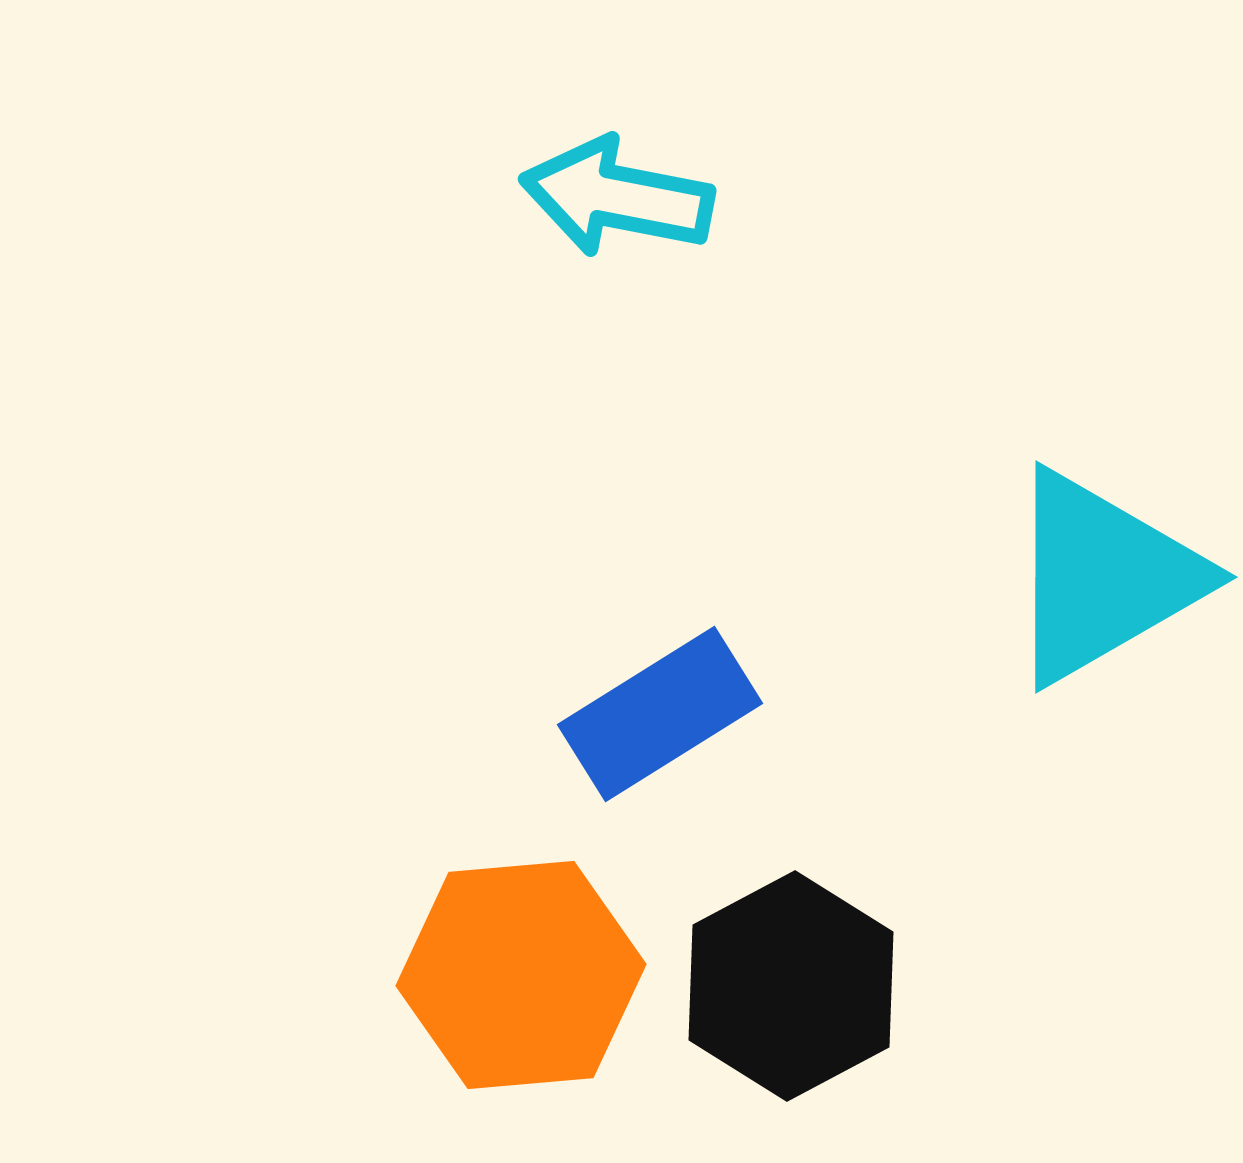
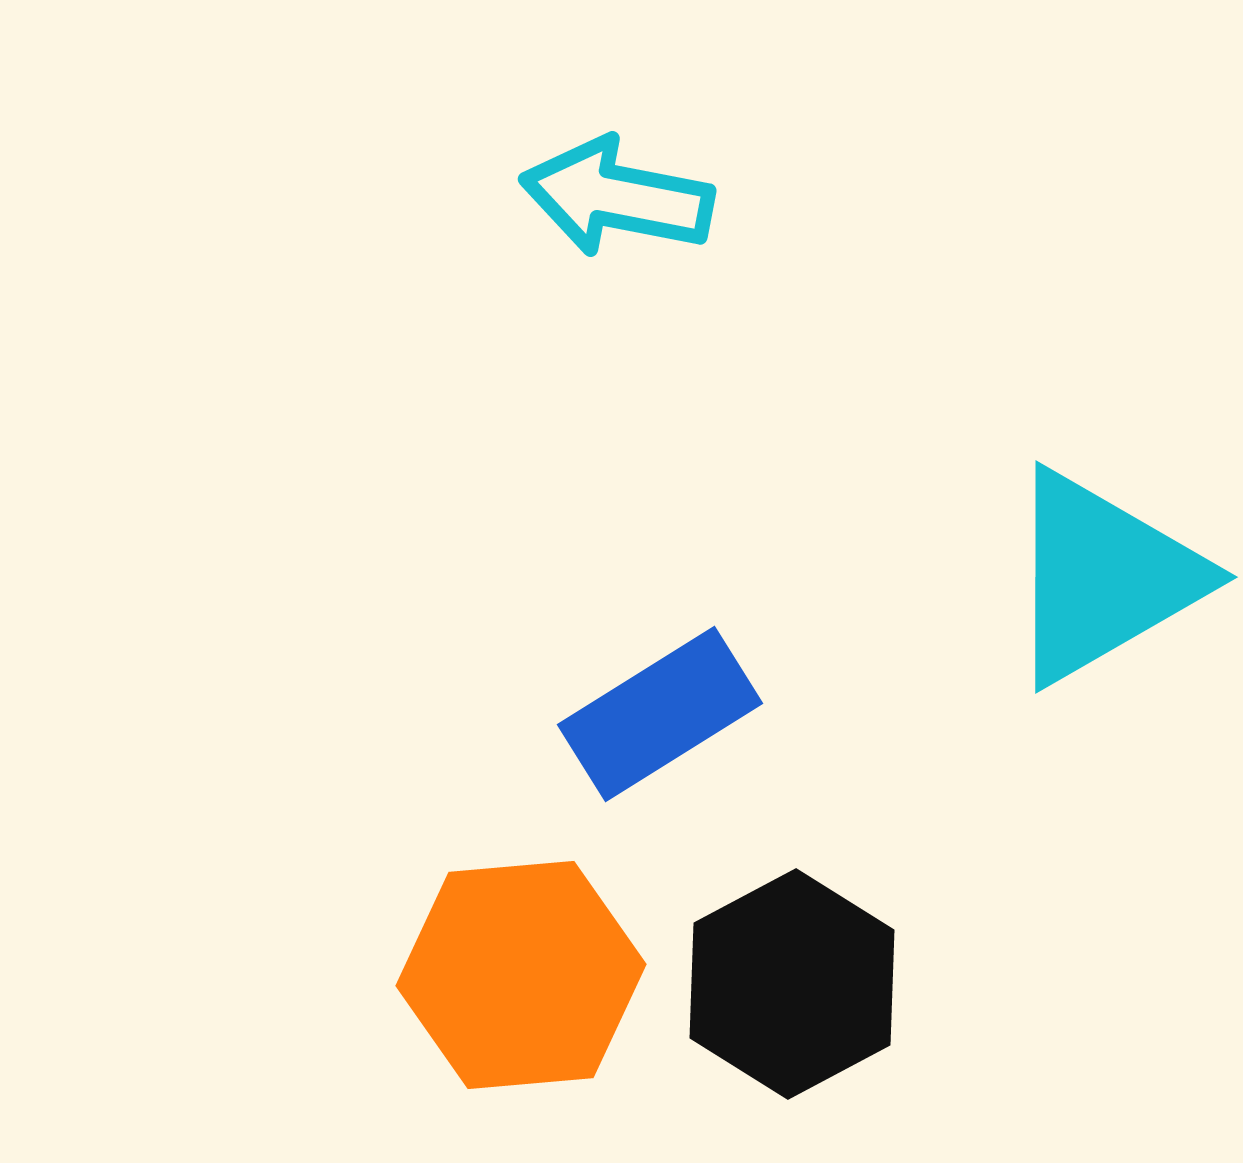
black hexagon: moved 1 px right, 2 px up
